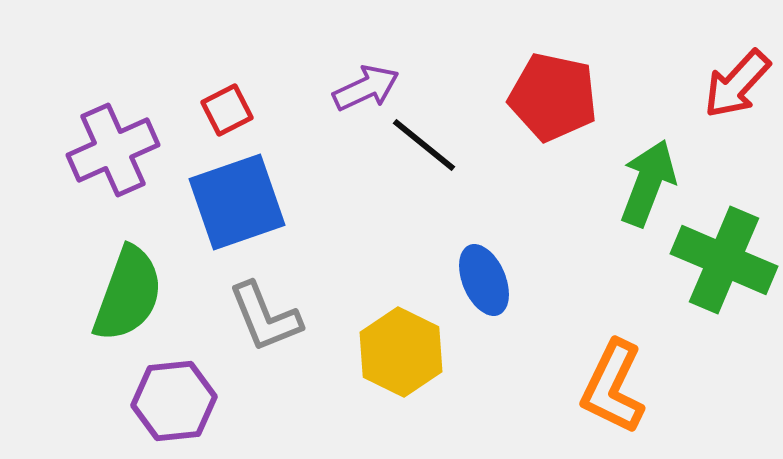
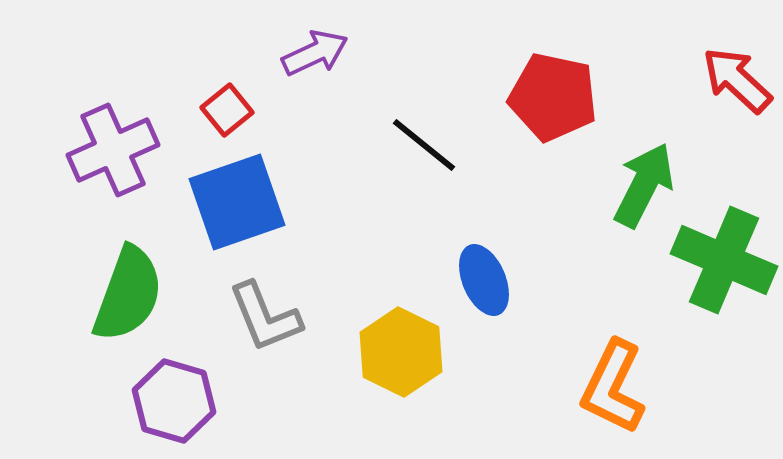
red arrow: moved 4 px up; rotated 90 degrees clockwise
purple arrow: moved 51 px left, 35 px up
red square: rotated 12 degrees counterclockwise
green arrow: moved 4 px left, 2 px down; rotated 6 degrees clockwise
purple hexagon: rotated 22 degrees clockwise
